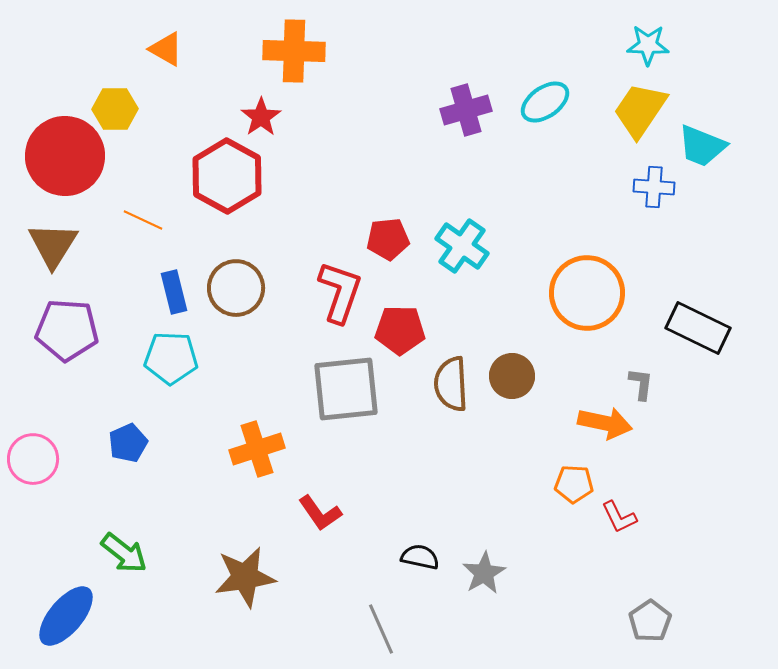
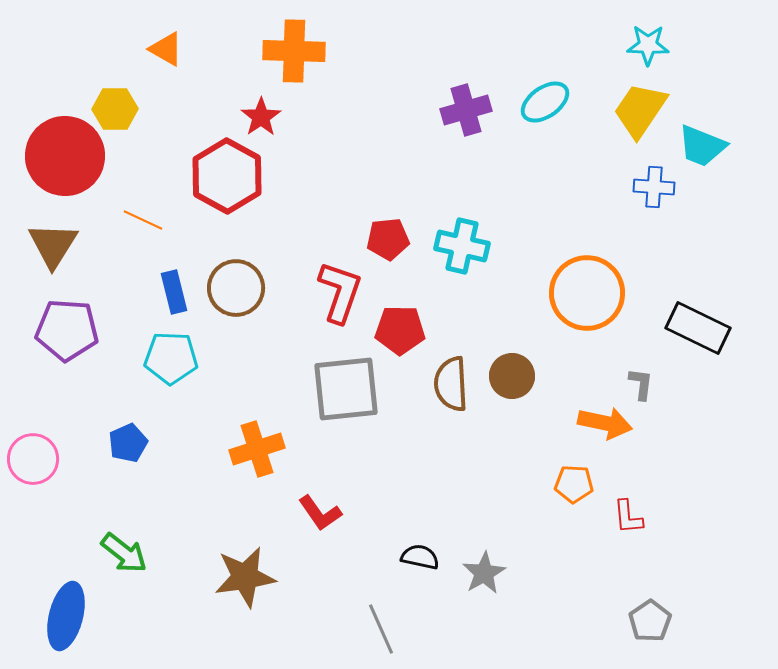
cyan cross at (462, 246): rotated 22 degrees counterclockwise
red L-shape at (619, 517): moved 9 px right; rotated 21 degrees clockwise
blue ellipse at (66, 616): rotated 26 degrees counterclockwise
